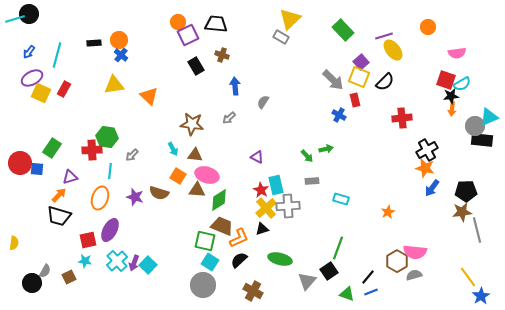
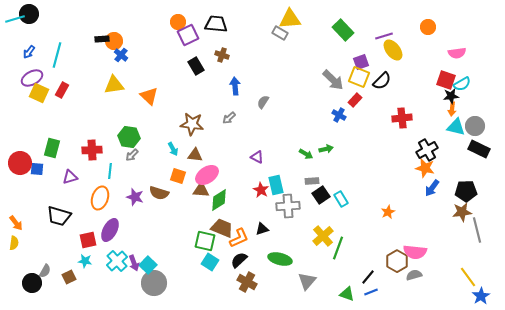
yellow triangle at (290, 19): rotated 40 degrees clockwise
gray rectangle at (281, 37): moved 1 px left, 4 px up
orange circle at (119, 40): moved 5 px left, 1 px down
black rectangle at (94, 43): moved 8 px right, 4 px up
purple square at (361, 62): rotated 21 degrees clockwise
black semicircle at (385, 82): moved 3 px left, 1 px up
red rectangle at (64, 89): moved 2 px left, 1 px down
yellow square at (41, 93): moved 2 px left
red rectangle at (355, 100): rotated 56 degrees clockwise
cyan triangle at (489, 117): moved 33 px left, 10 px down; rotated 36 degrees clockwise
green hexagon at (107, 137): moved 22 px right
black rectangle at (482, 140): moved 3 px left, 9 px down; rotated 20 degrees clockwise
green rectangle at (52, 148): rotated 18 degrees counterclockwise
green arrow at (307, 156): moved 1 px left, 2 px up; rotated 16 degrees counterclockwise
pink ellipse at (207, 175): rotated 50 degrees counterclockwise
orange square at (178, 176): rotated 14 degrees counterclockwise
brown triangle at (197, 190): moved 4 px right
orange arrow at (59, 195): moved 43 px left, 28 px down; rotated 98 degrees clockwise
cyan rectangle at (341, 199): rotated 42 degrees clockwise
yellow cross at (266, 208): moved 57 px right, 28 px down
brown trapezoid at (222, 226): moved 2 px down
purple arrow at (134, 263): rotated 42 degrees counterclockwise
black square at (329, 271): moved 8 px left, 76 px up
gray circle at (203, 285): moved 49 px left, 2 px up
brown cross at (253, 291): moved 6 px left, 9 px up
